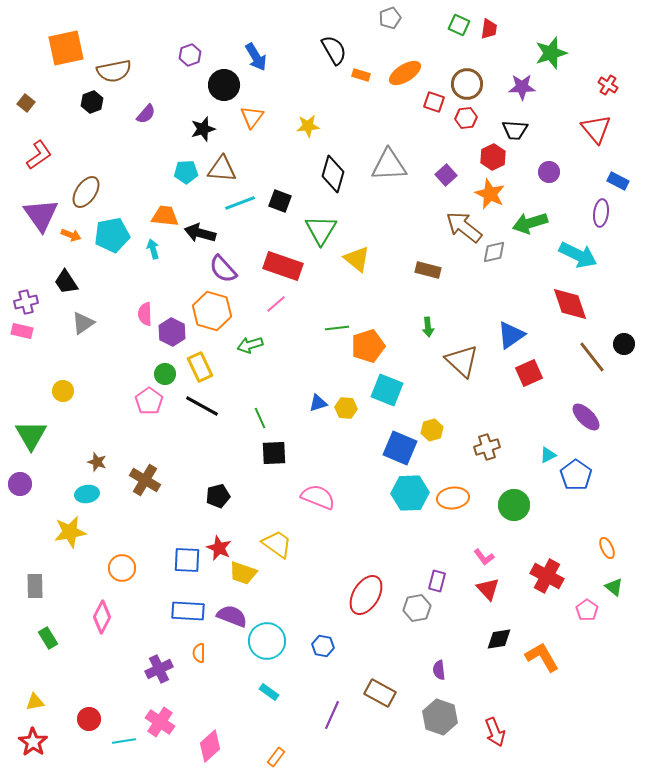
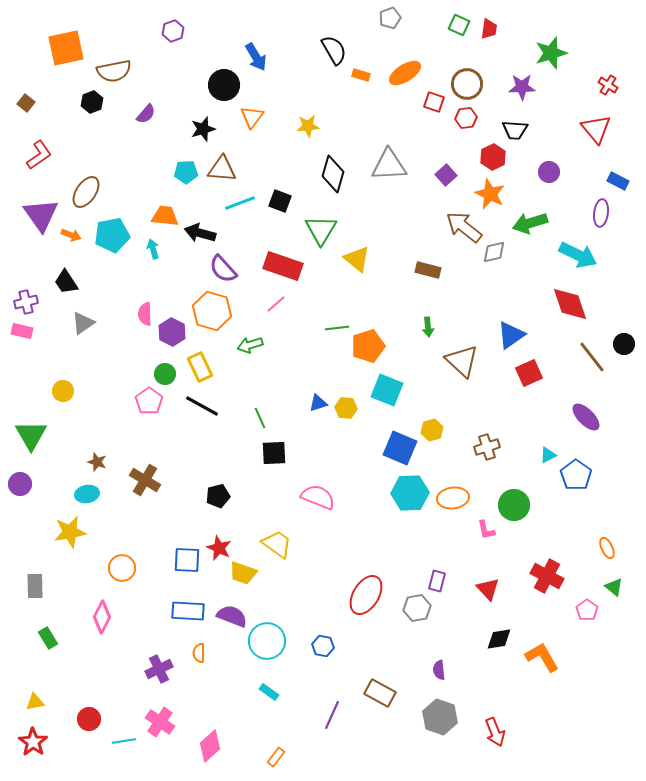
purple hexagon at (190, 55): moved 17 px left, 24 px up
pink L-shape at (484, 557): moved 2 px right, 27 px up; rotated 25 degrees clockwise
